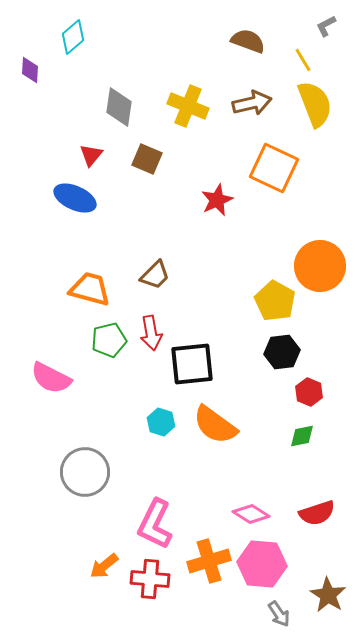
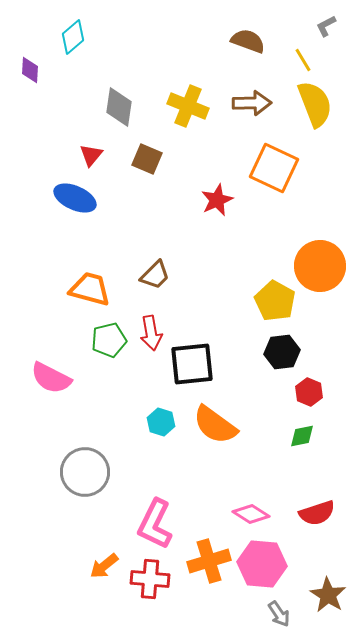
brown arrow: rotated 12 degrees clockwise
